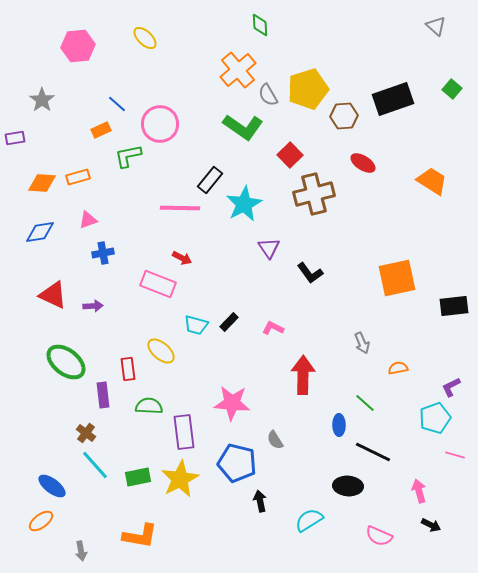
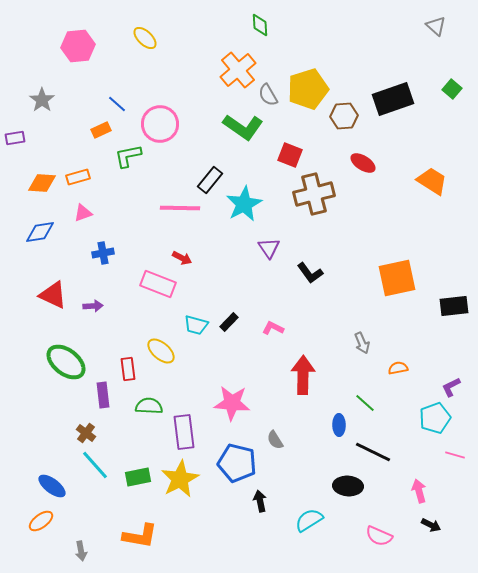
red square at (290, 155): rotated 25 degrees counterclockwise
pink triangle at (88, 220): moved 5 px left, 7 px up
